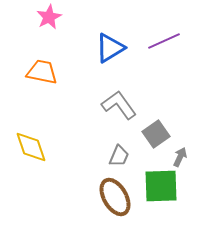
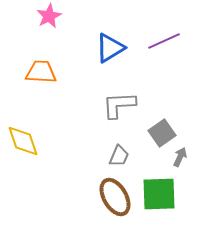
pink star: moved 1 px up
orange trapezoid: moved 1 px left; rotated 8 degrees counterclockwise
gray L-shape: rotated 57 degrees counterclockwise
gray square: moved 6 px right, 1 px up
yellow diamond: moved 8 px left, 6 px up
green square: moved 2 px left, 8 px down
